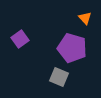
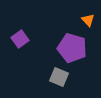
orange triangle: moved 3 px right, 2 px down
